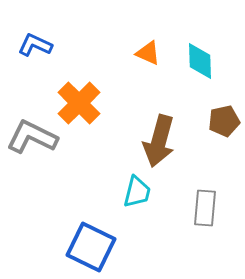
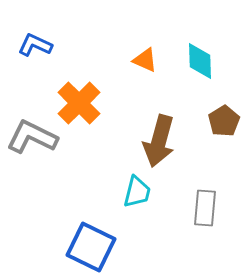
orange triangle: moved 3 px left, 7 px down
brown pentagon: rotated 20 degrees counterclockwise
